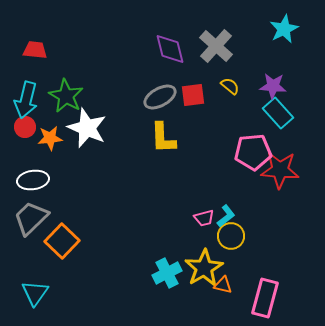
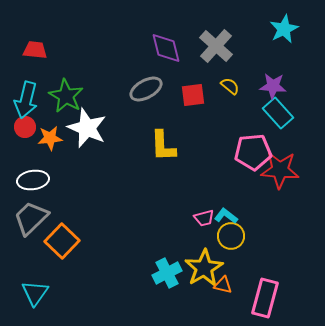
purple diamond: moved 4 px left, 1 px up
gray ellipse: moved 14 px left, 8 px up
yellow L-shape: moved 8 px down
cyan L-shape: rotated 105 degrees counterclockwise
